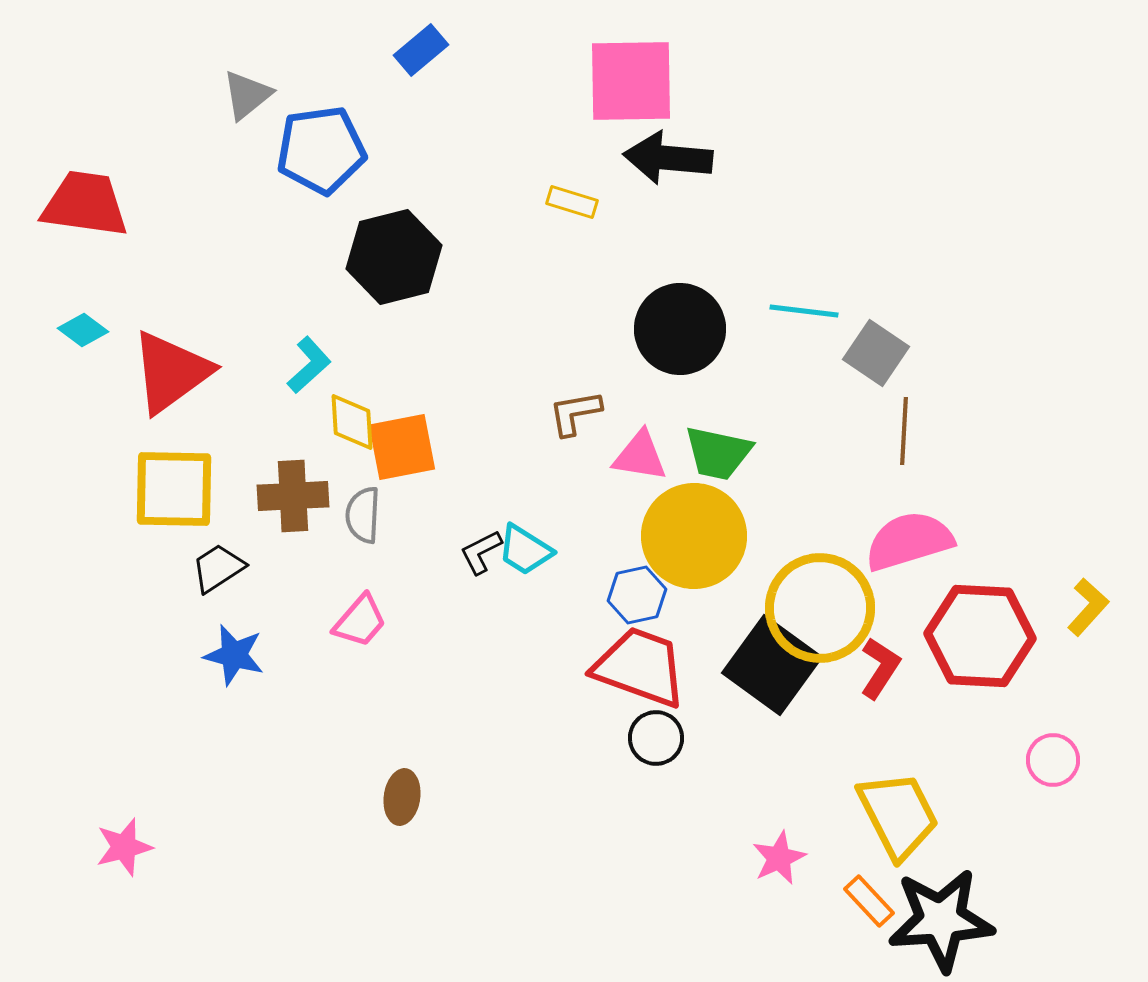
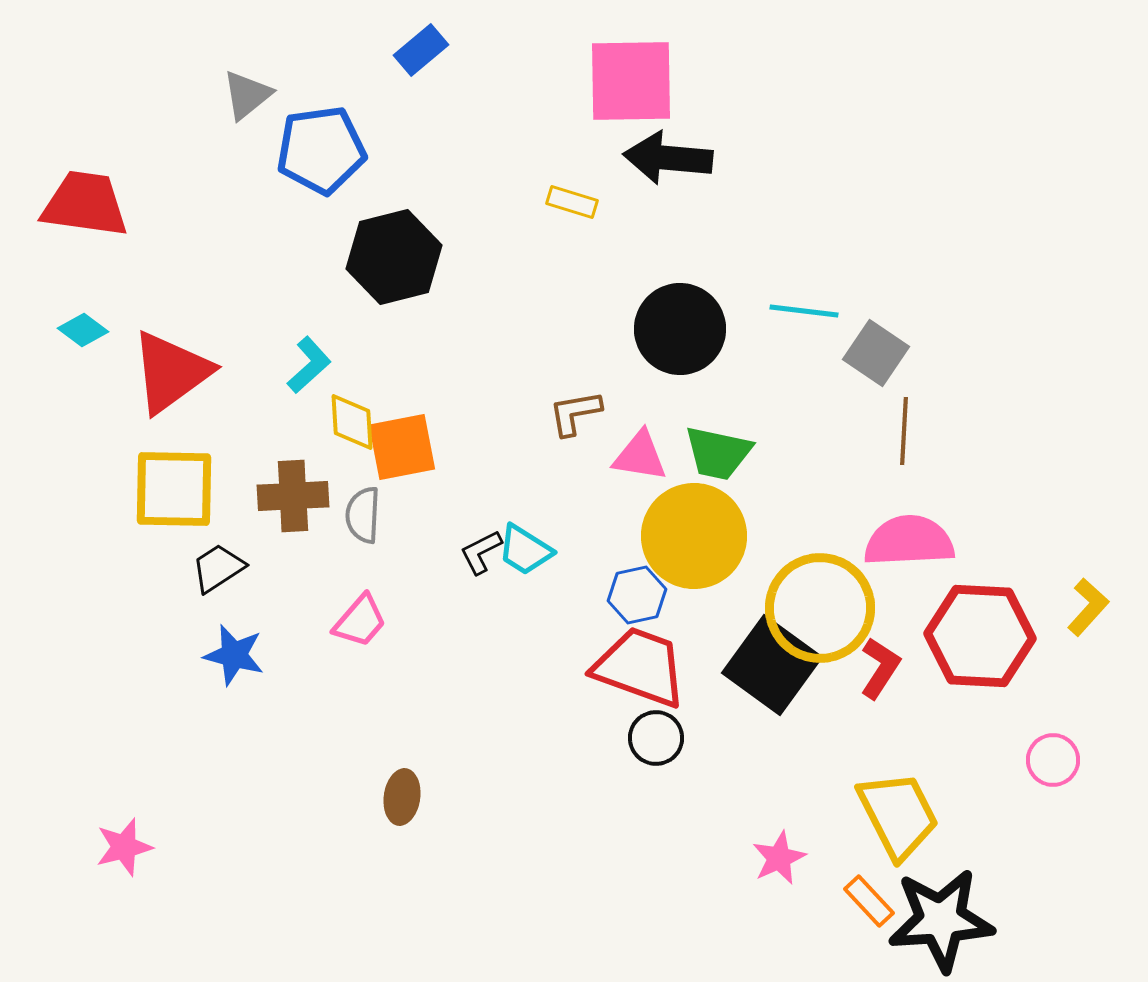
pink semicircle at (909, 541): rotated 14 degrees clockwise
